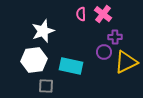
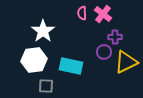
pink semicircle: moved 1 px right, 1 px up
white star: rotated 15 degrees counterclockwise
